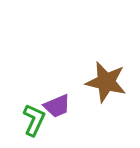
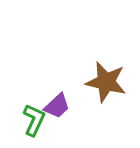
purple trapezoid: rotated 20 degrees counterclockwise
